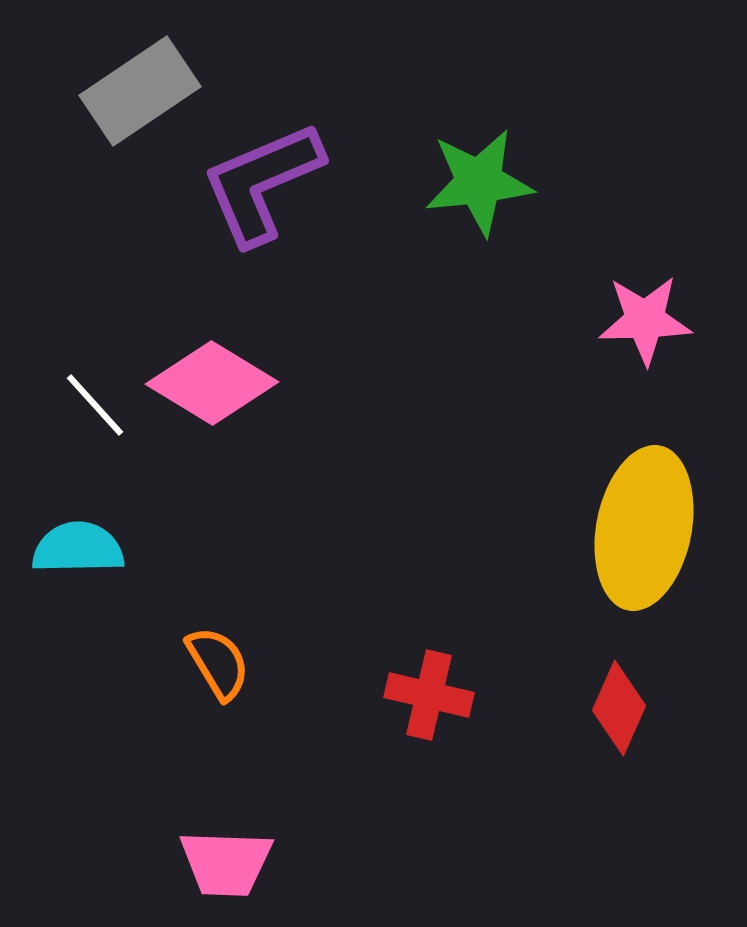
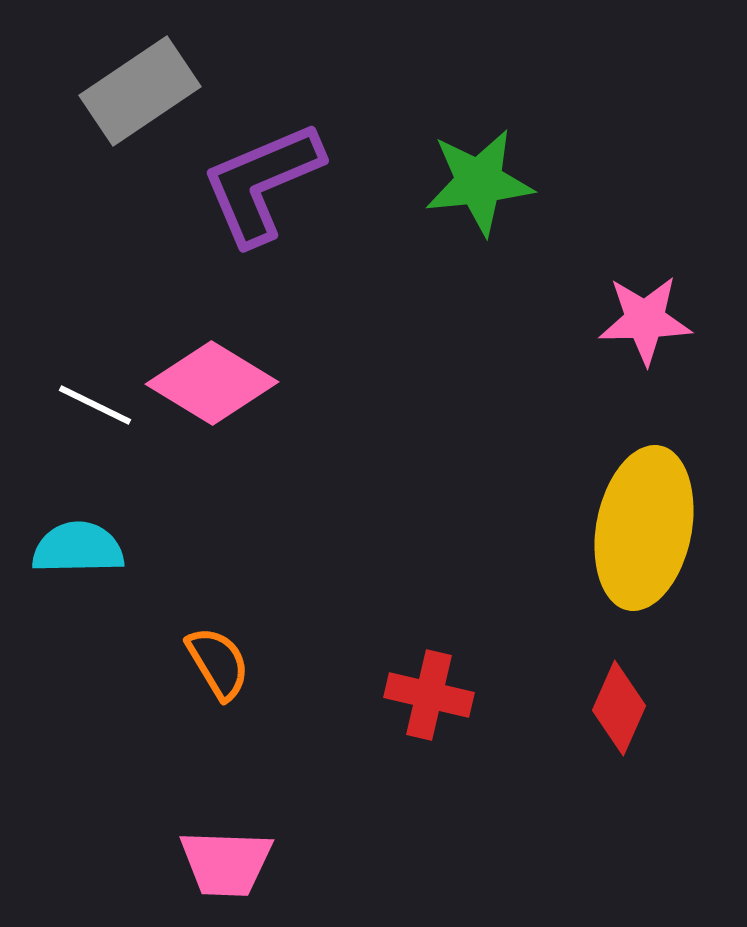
white line: rotated 22 degrees counterclockwise
